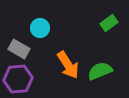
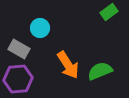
green rectangle: moved 11 px up
